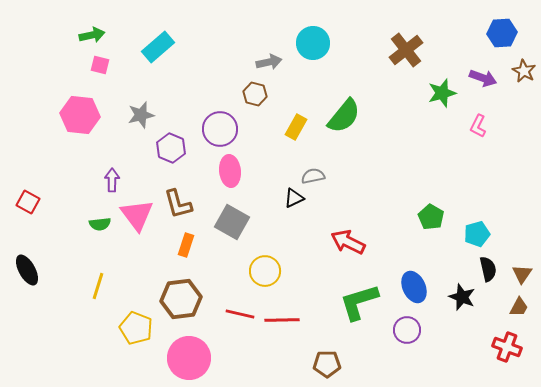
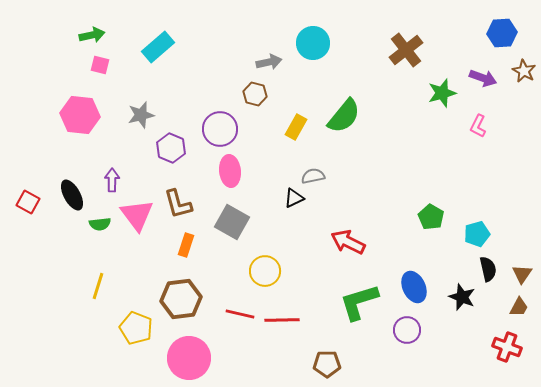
black ellipse at (27, 270): moved 45 px right, 75 px up
